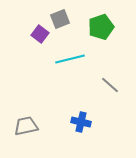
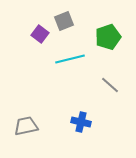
gray square: moved 4 px right, 2 px down
green pentagon: moved 7 px right, 10 px down
